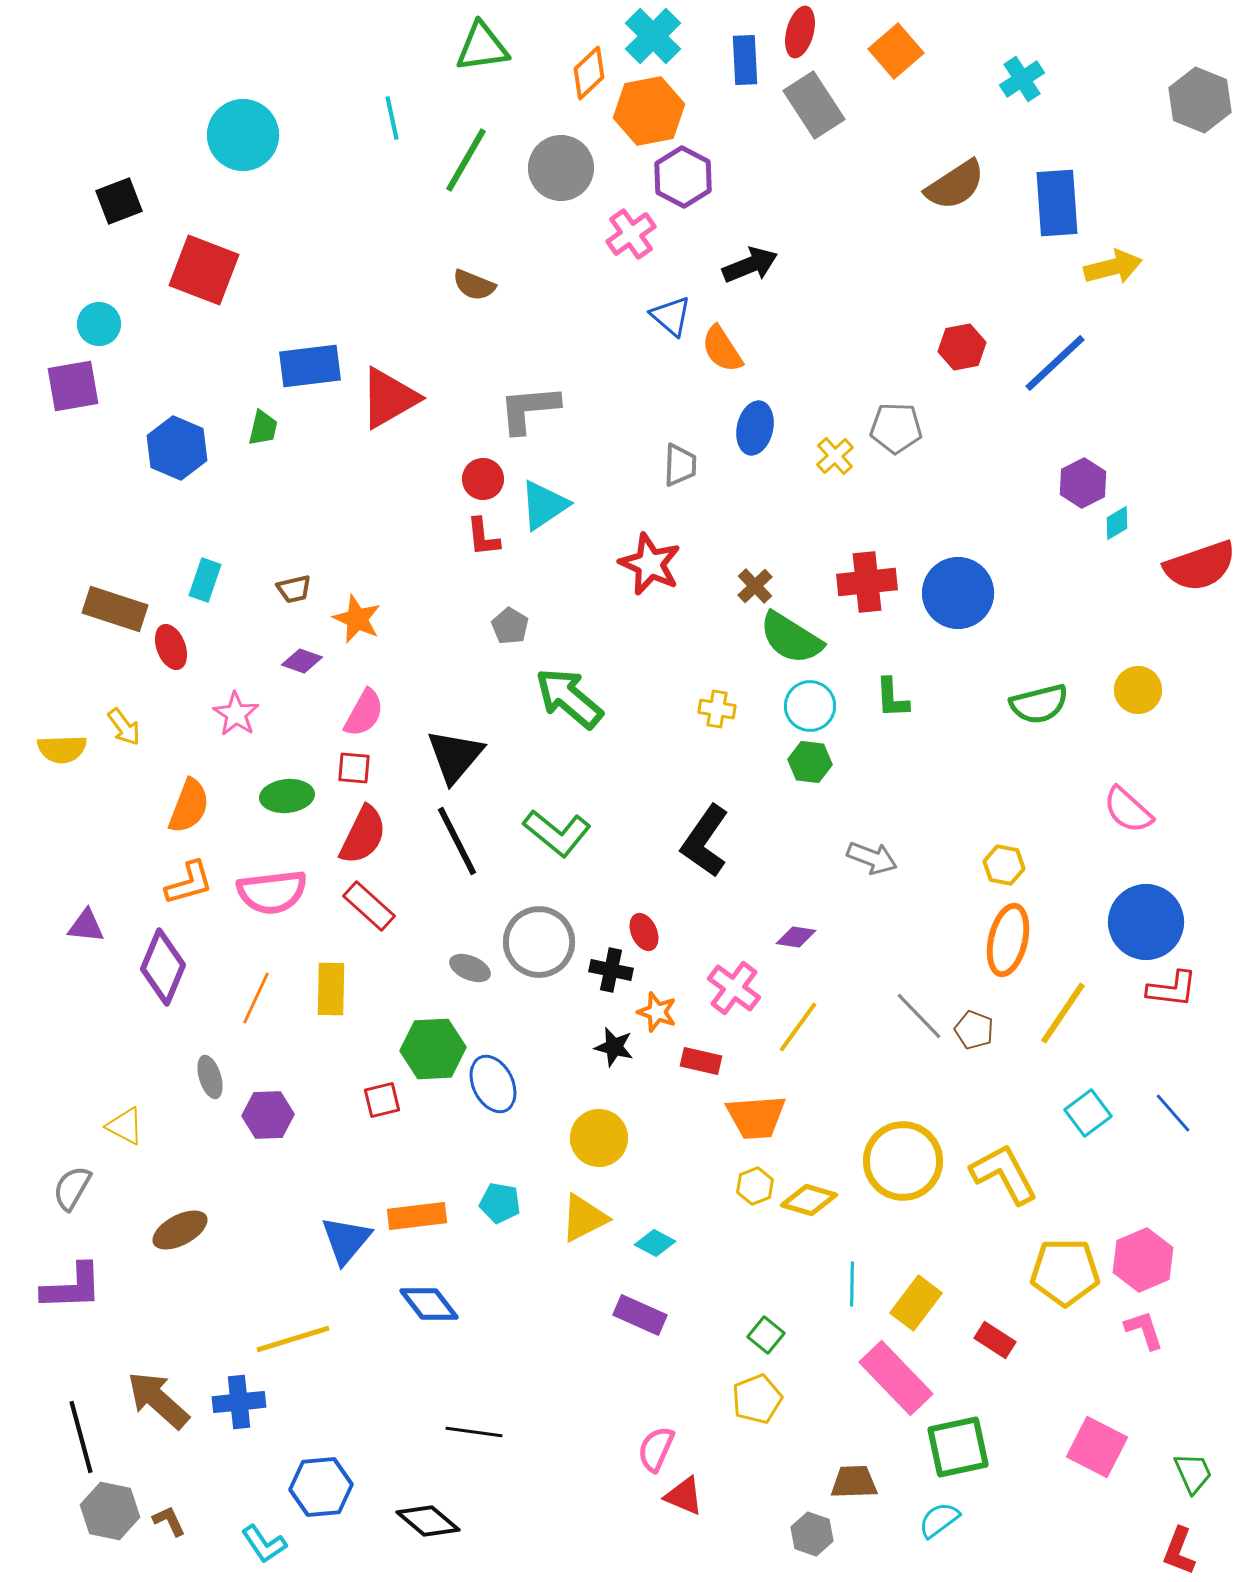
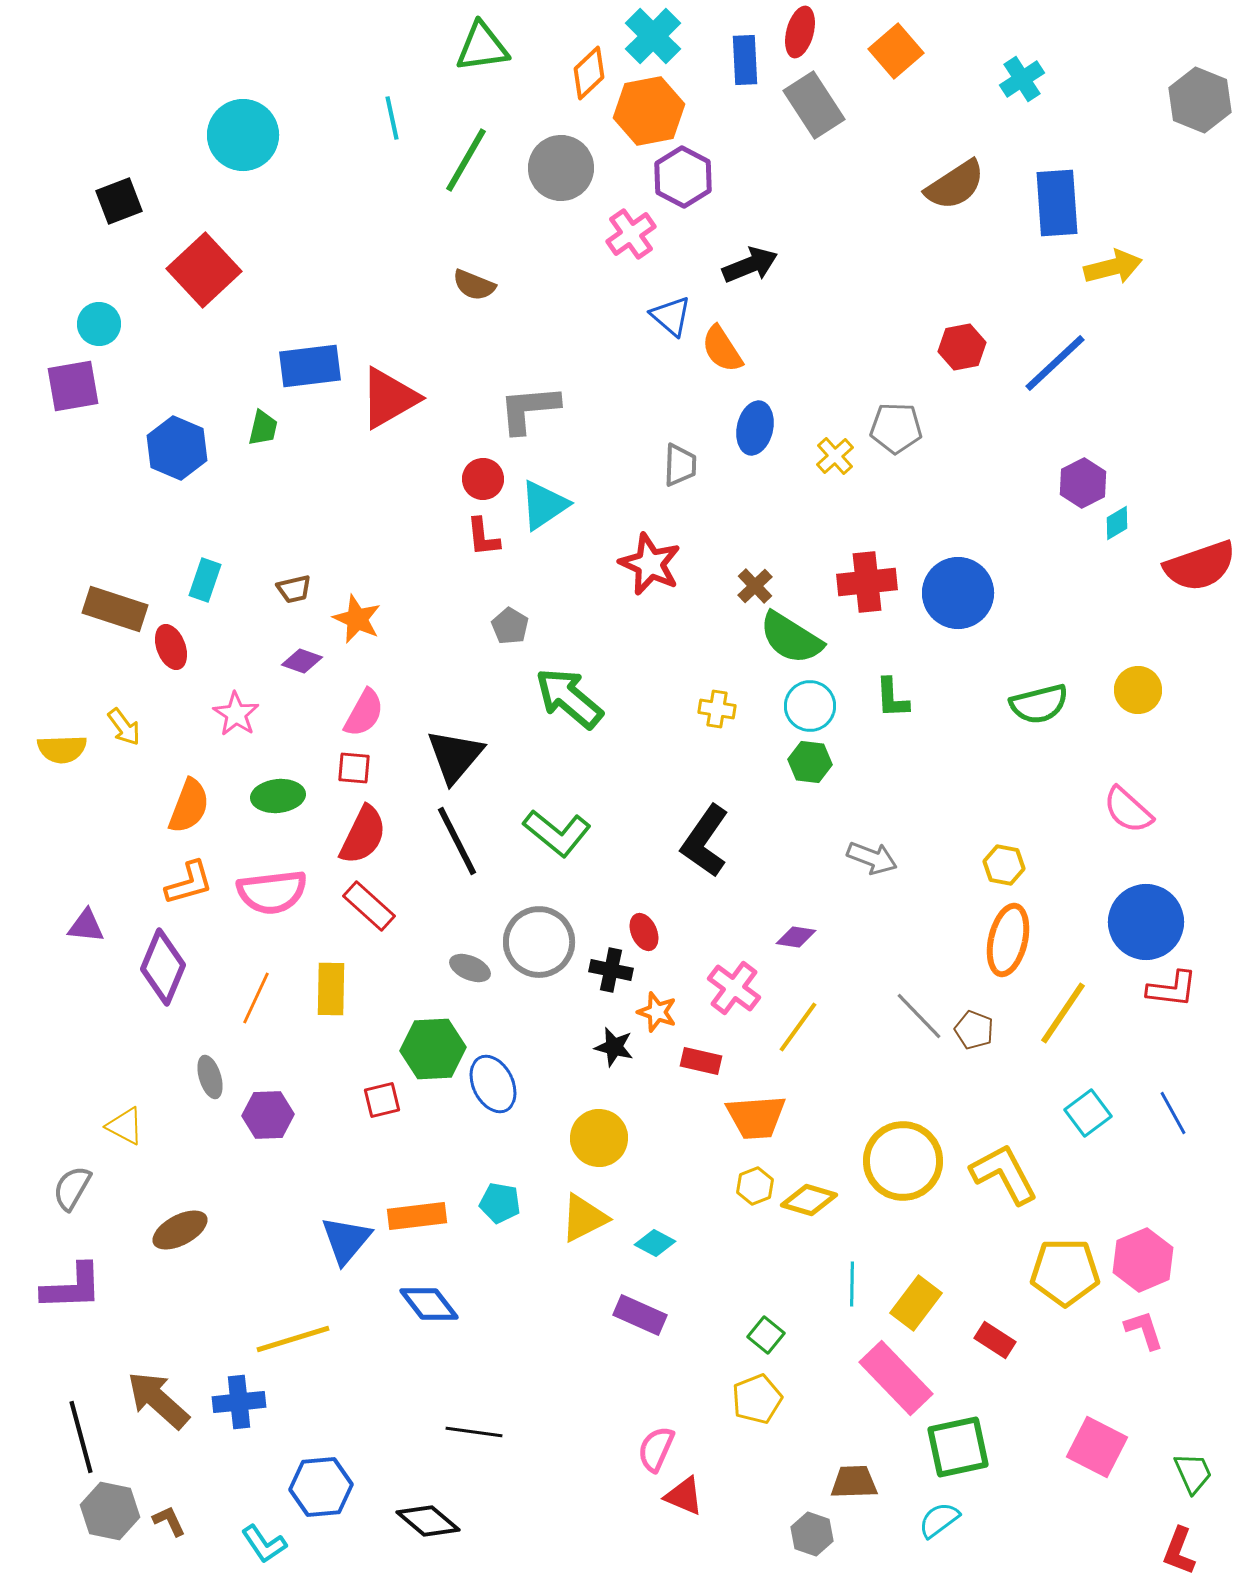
red square at (204, 270): rotated 26 degrees clockwise
green ellipse at (287, 796): moved 9 px left
blue line at (1173, 1113): rotated 12 degrees clockwise
